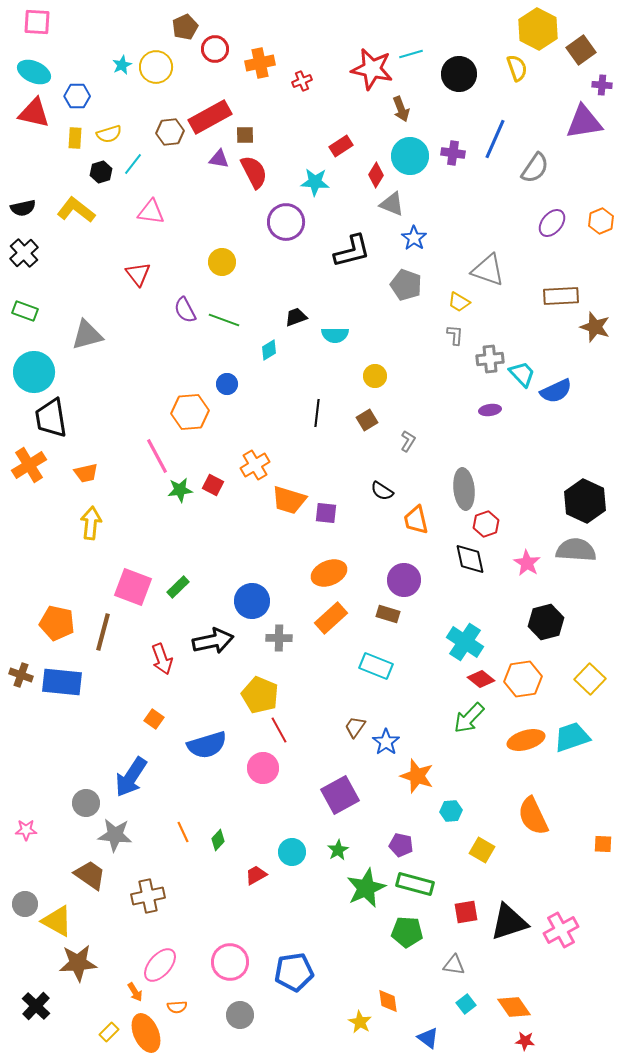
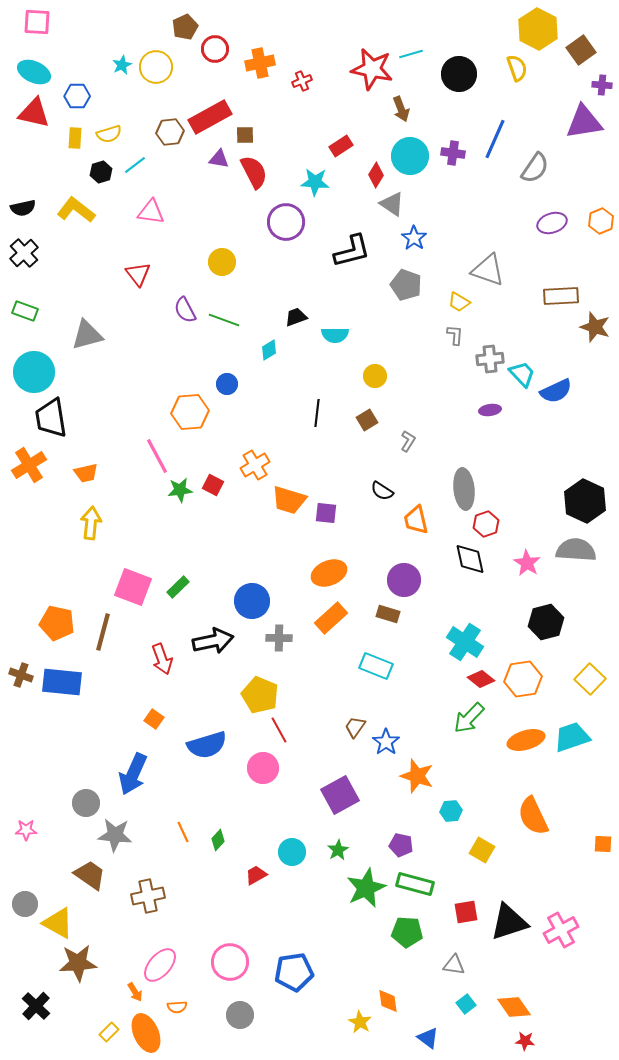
cyan line at (133, 164): moved 2 px right, 1 px down; rotated 15 degrees clockwise
gray triangle at (392, 204): rotated 12 degrees clockwise
purple ellipse at (552, 223): rotated 32 degrees clockwise
blue arrow at (131, 777): moved 2 px right, 3 px up; rotated 9 degrees counterclockwise
yellow triangle at (57, 921): moved 1 px right, 2 px down
